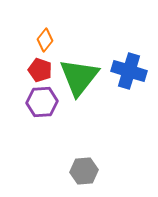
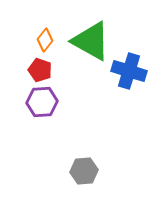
green triangle: moved 12 px right, 36 px up; rotated 39 degrees counterclockwise
